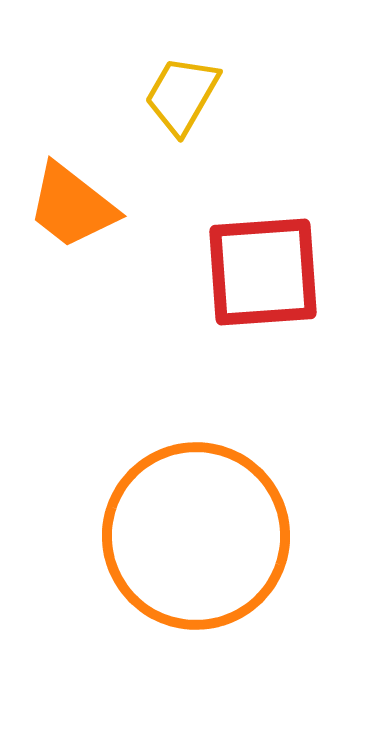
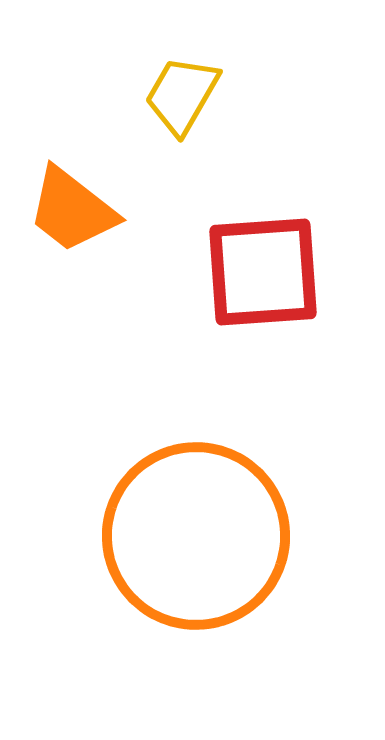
orange trapezoid: moved 4 px down
